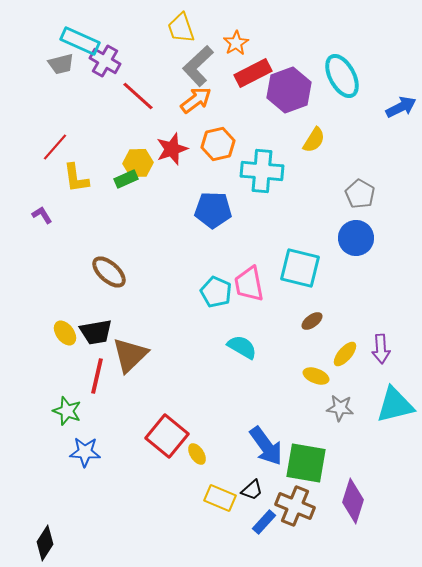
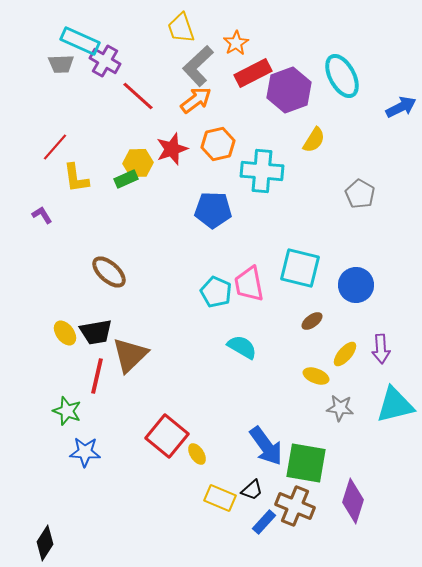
gray trapezoid at (61, 64): rotated 12 degrees clockwise
blue circle at (356, 238): moved 47 px down
